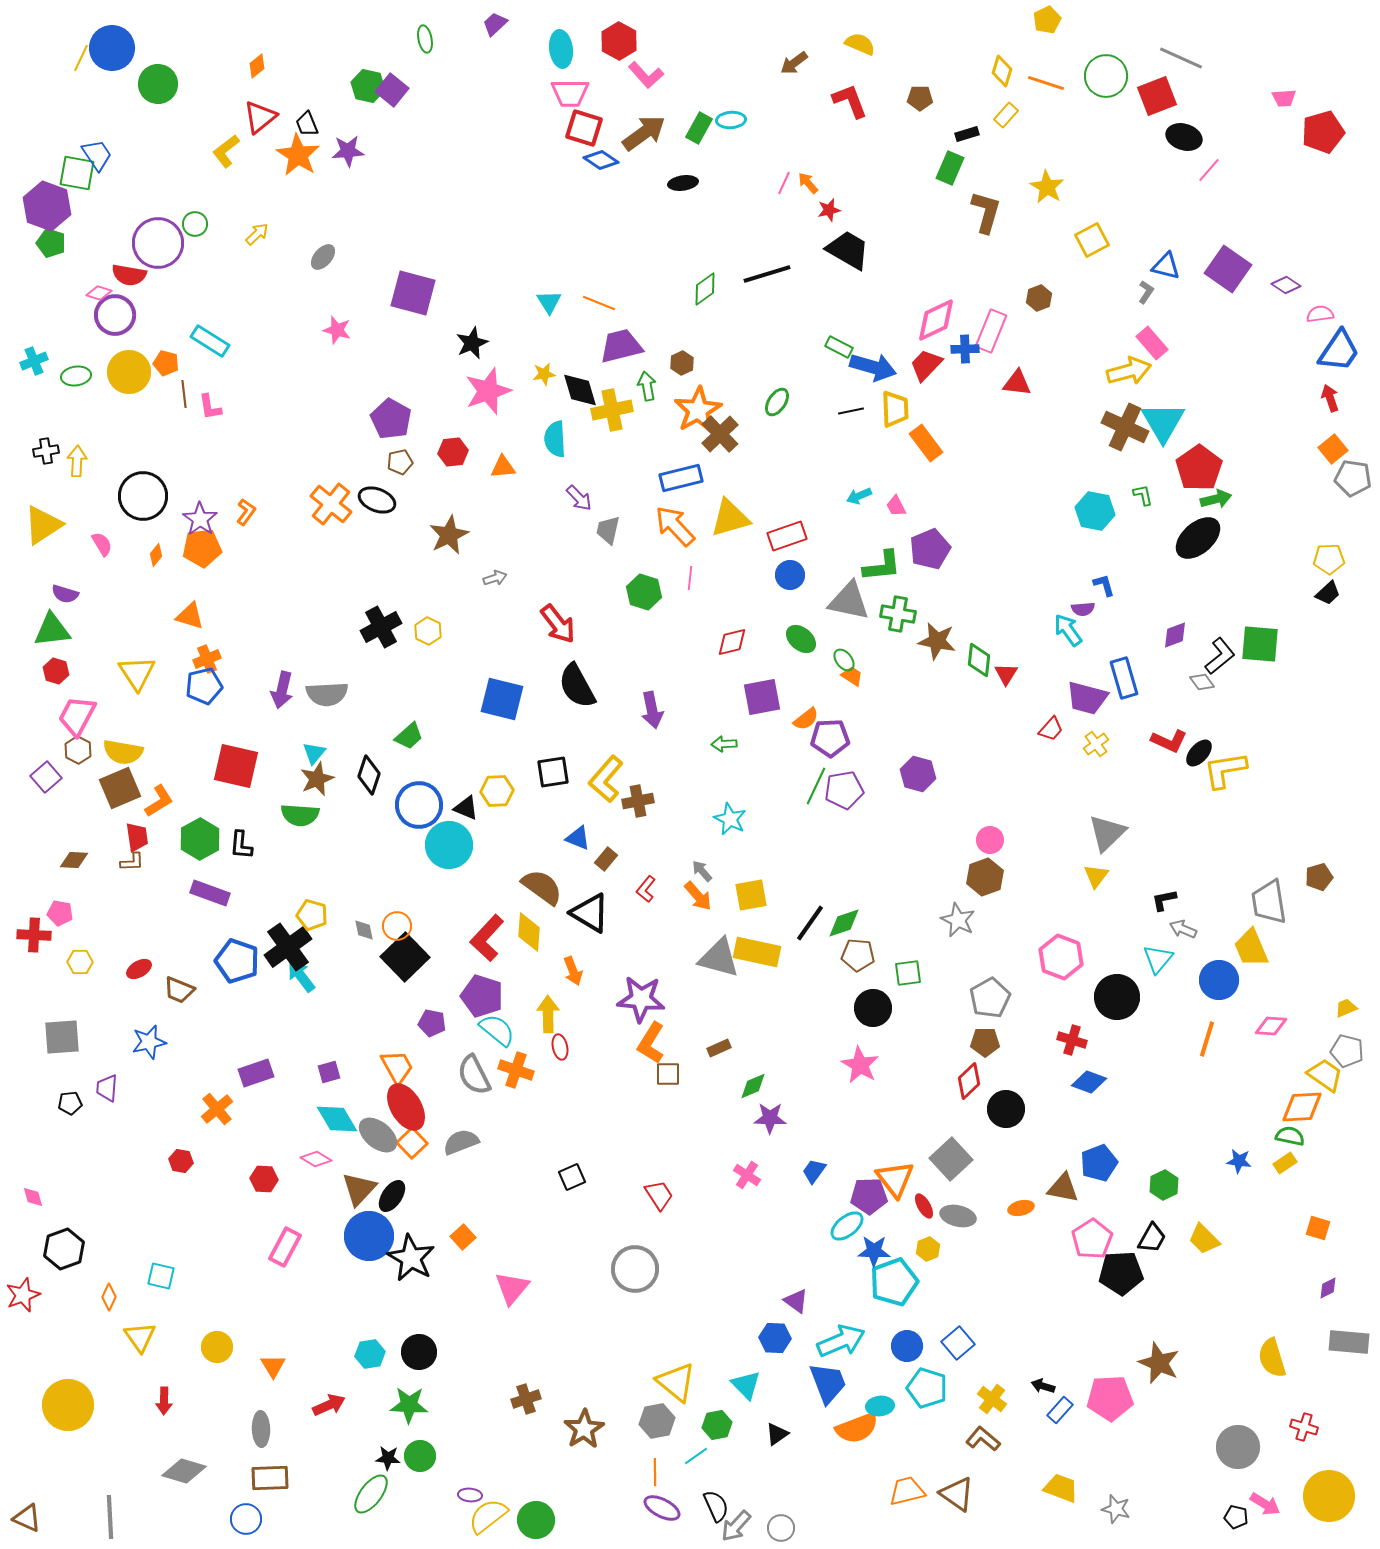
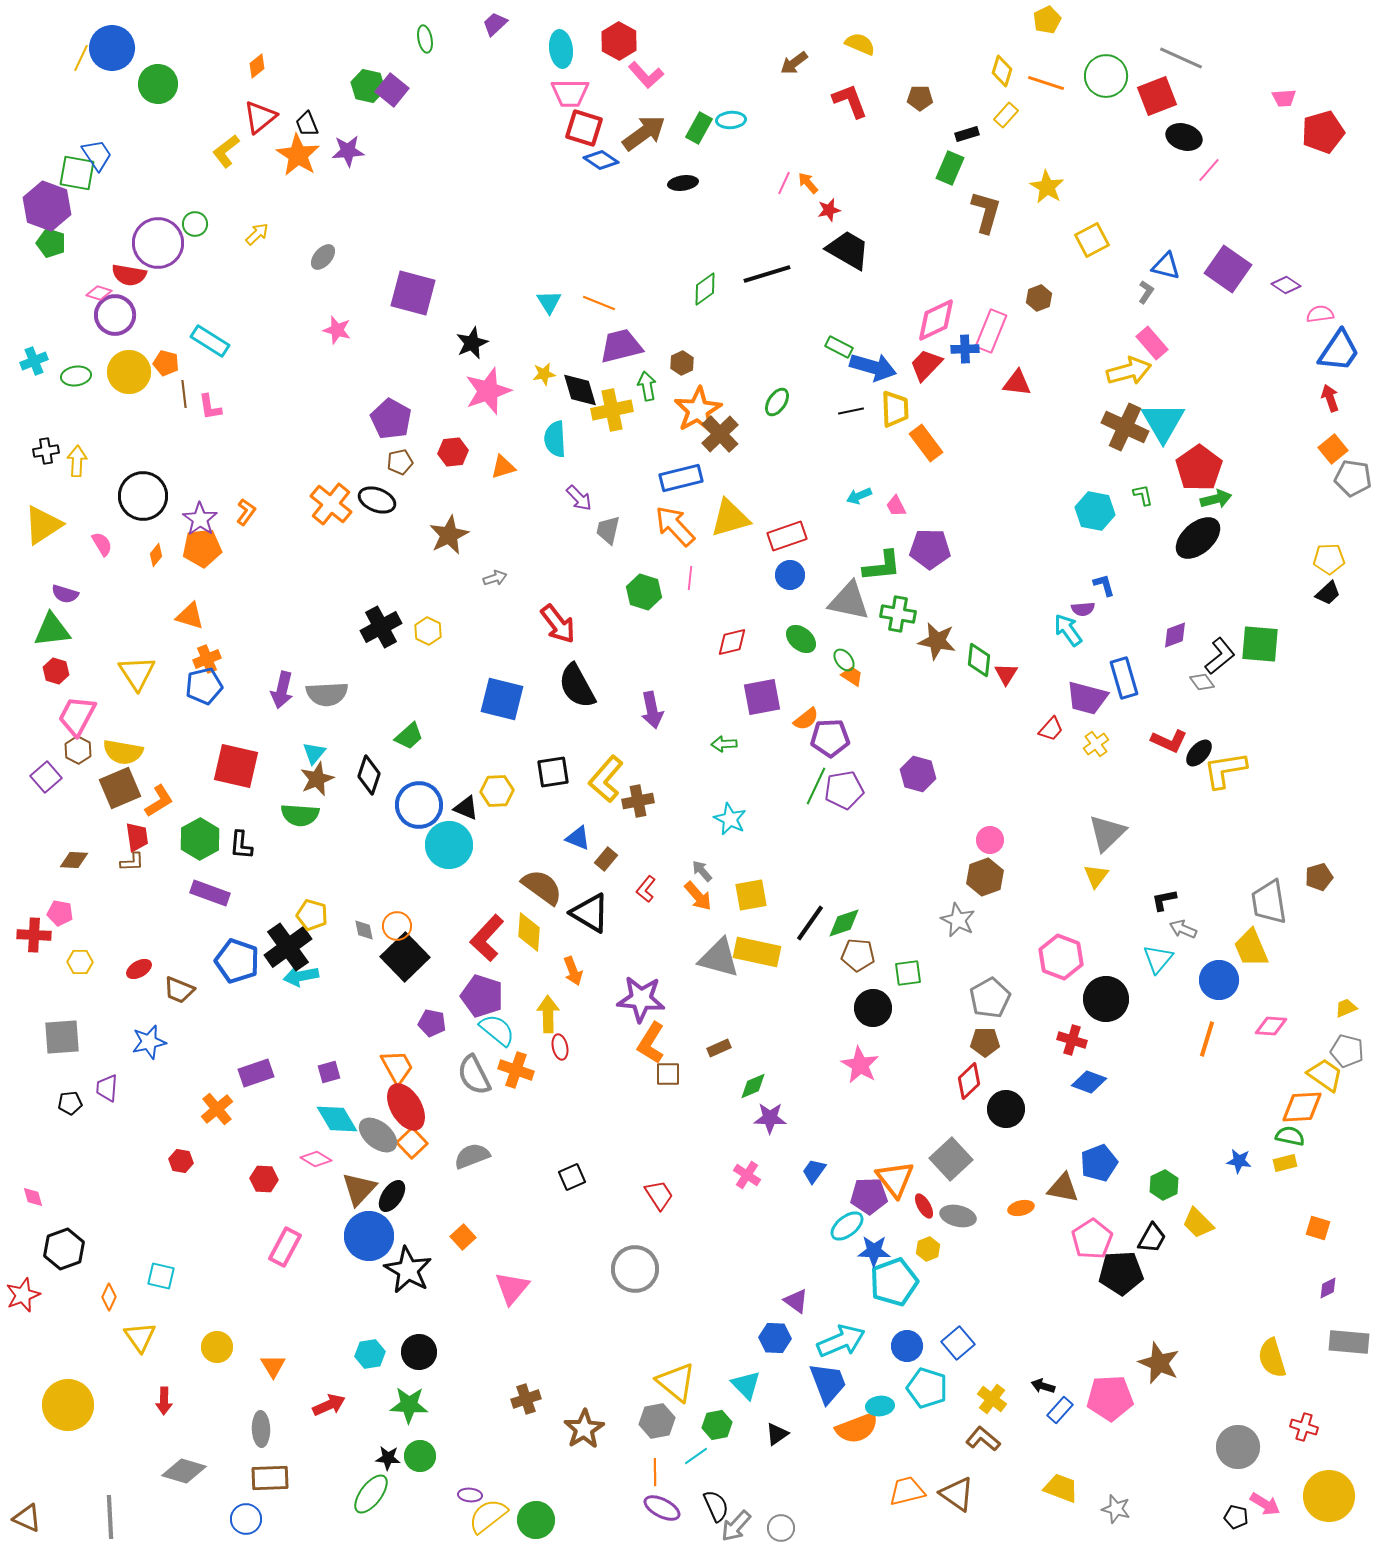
orange triangle at (503, 467): rotated 12 degrees counterclockwise
purple pentagon at (930, 549): rotated 24 degrees clockwise
cyan arrow at (301, 976): rotated 64 degrees counterclockwise
black circle at (1117, 997): moved 11 px left, 2 px down
gray semicircle at (461, 1142): moved 11 px right, 14 px down
yellow rectangle at (1285, 1163): rotated 20 degrees clockwise
yellow trapezoid at (1204, 1239): moved 6 px left, 16 px up
black star at (411, 1258): moved 3 px left, 12 px down
